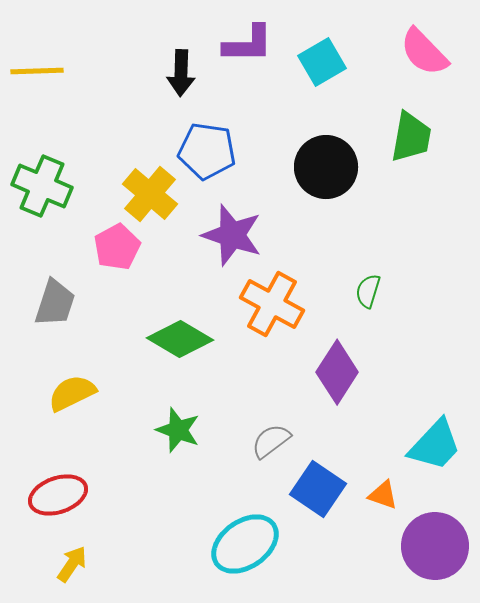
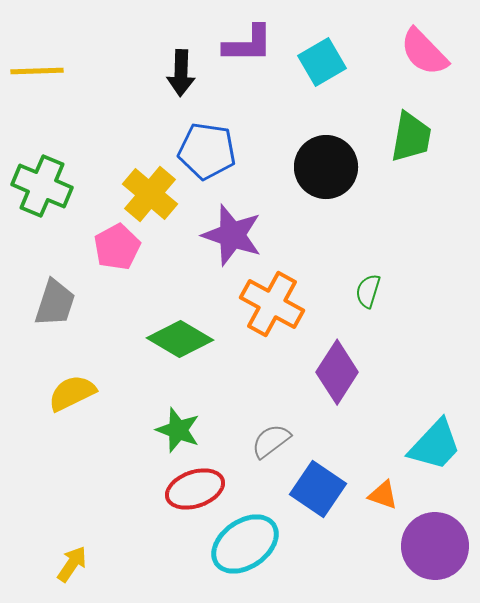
red ellipse: moved 137 px right, 6 px up
